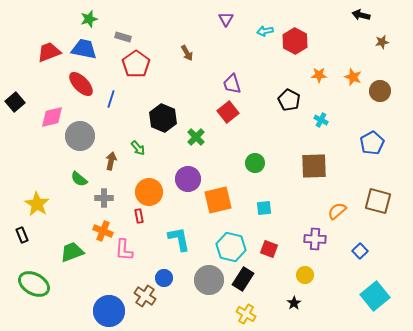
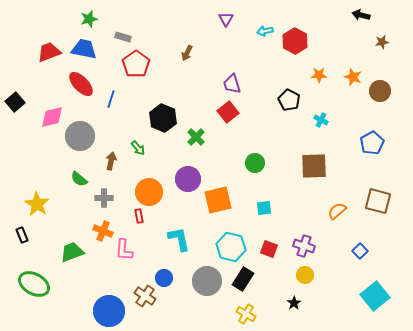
brown arrow at (187, 53): rotated 56 degrees clockwise
purple cross at (315, 239): moved 11 px left, 7 px down; rotated 15 degrees clockwise
gray circle at (209, 280): moved 2 px left, 1 px down
